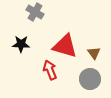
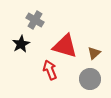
gray cross: moved 8 px down
black star: rotated 30 degrees counterclockwise
brown triangle: rotated 24 degrees clockwise
